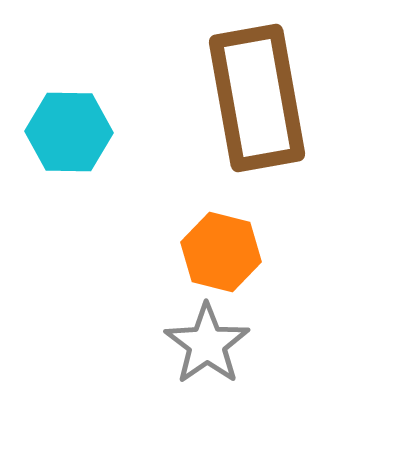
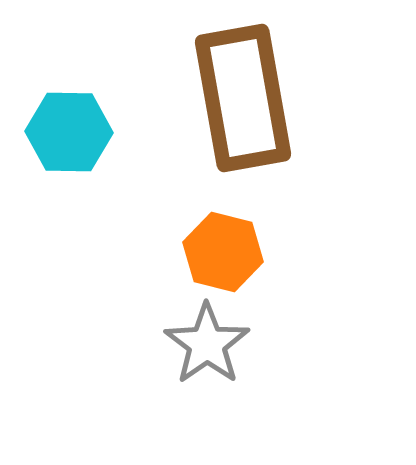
brown rectangle: moved 14 px left
orange hexagon: moved 2 px right
